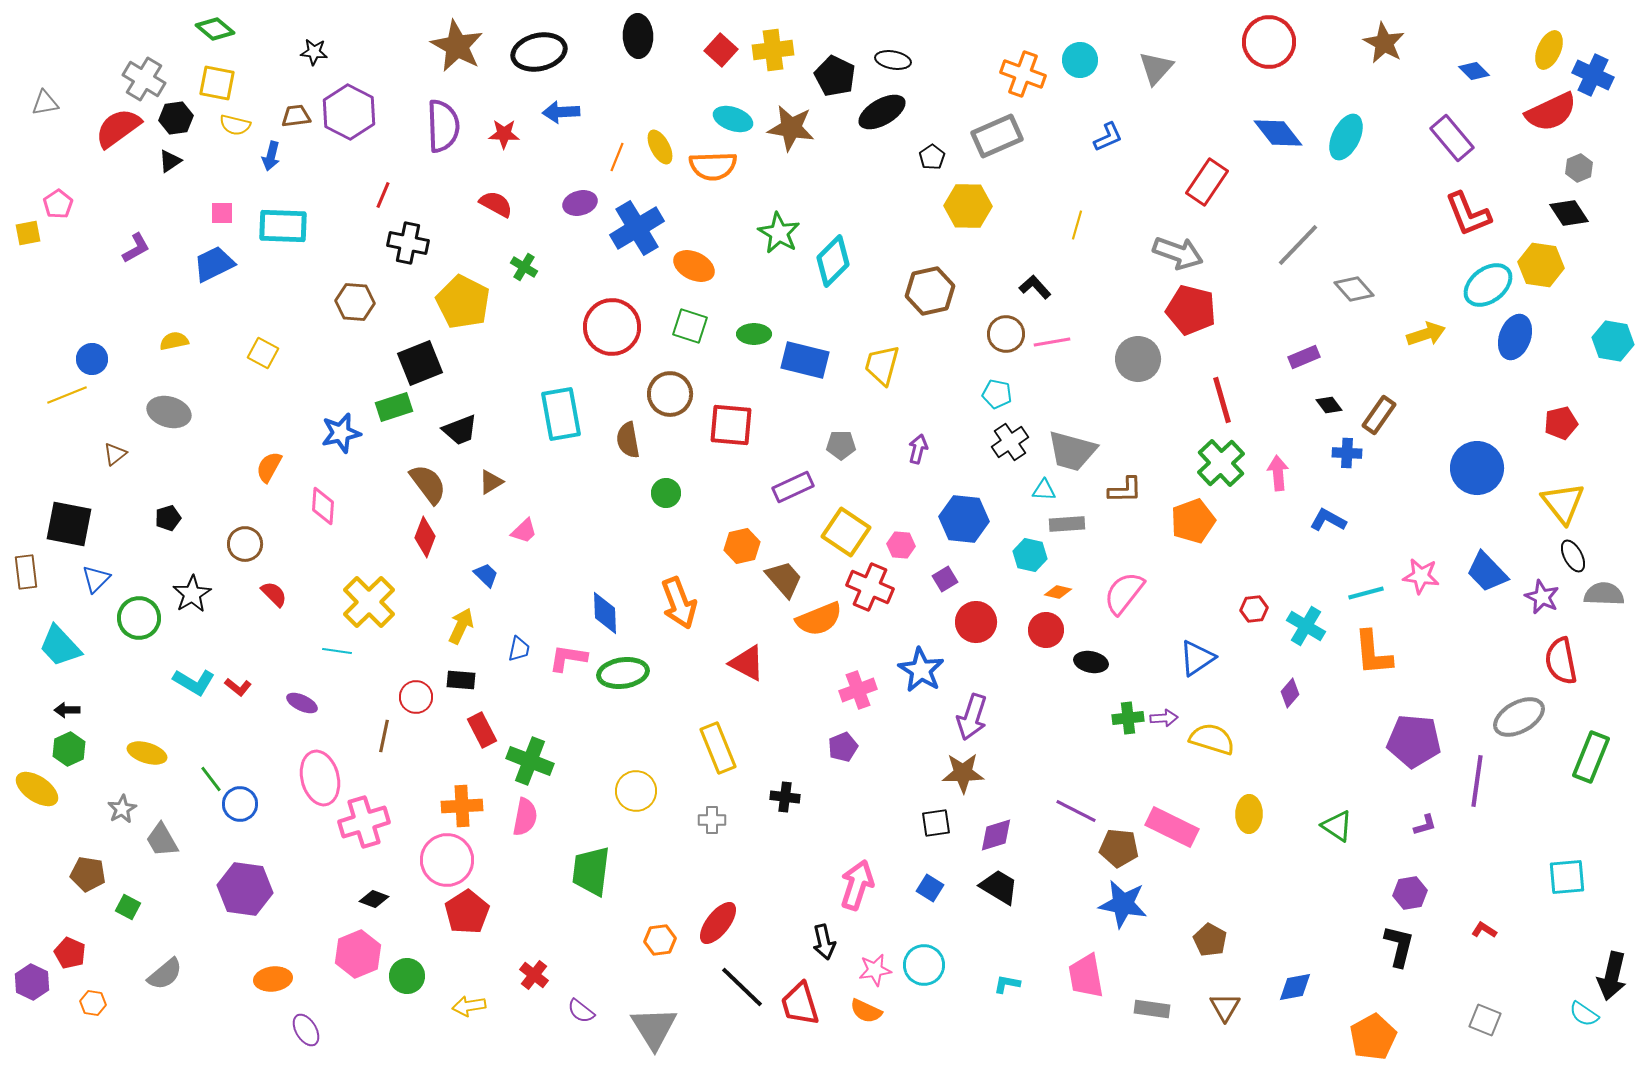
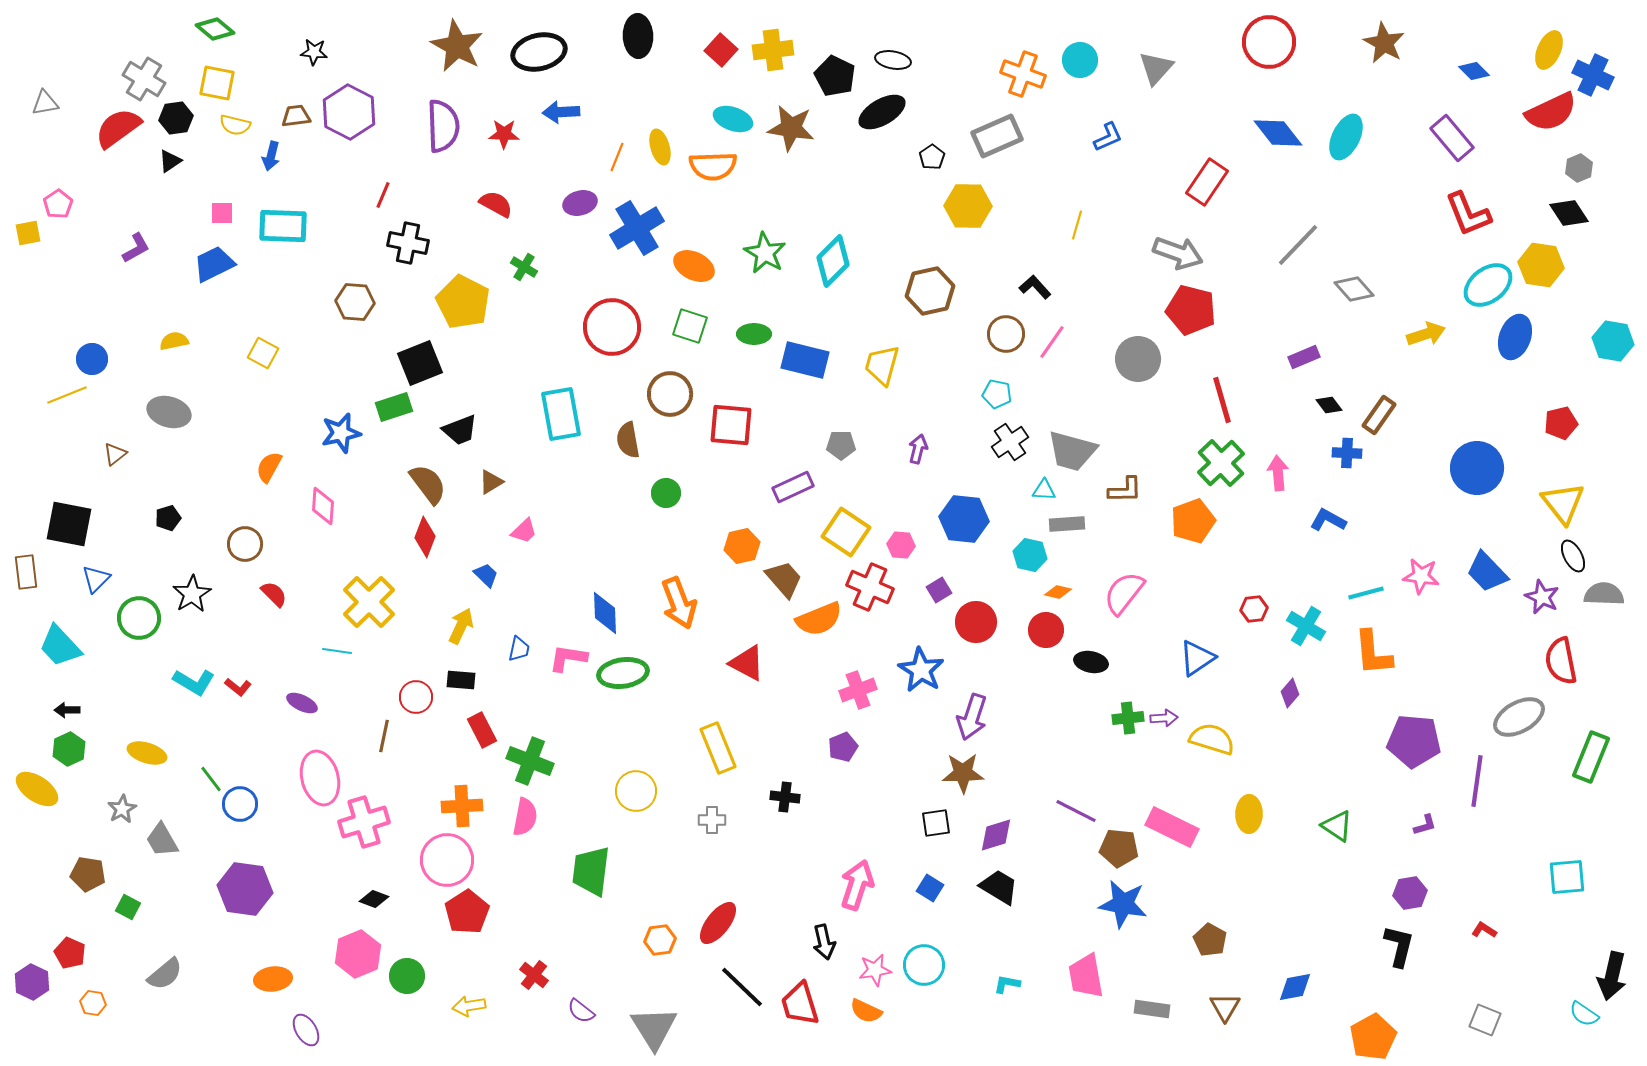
yellow ellipse at (660, 147): rotated 12 degrees clockwise
green star at (779, 233): moved 14 px left, 20 px down
pink line at (1052, 342): rotated 45 degrees counterclockwise
purple square at (945, 579): moved 6 px left, 11 px down
